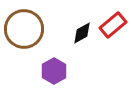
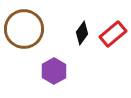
red rectangle: moved 9 px down
black diamond: rotated 25 degrees counterclockwise
